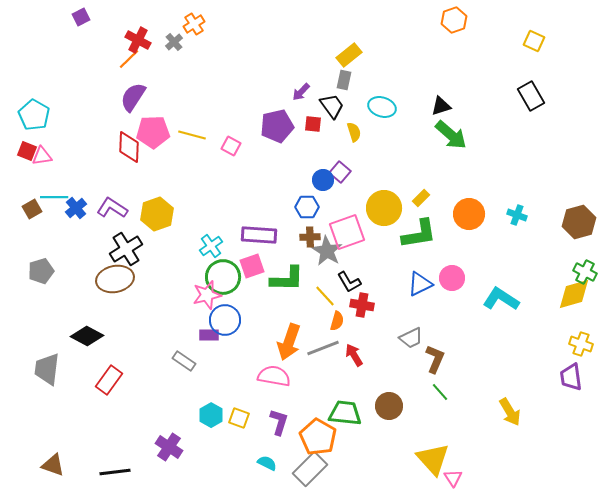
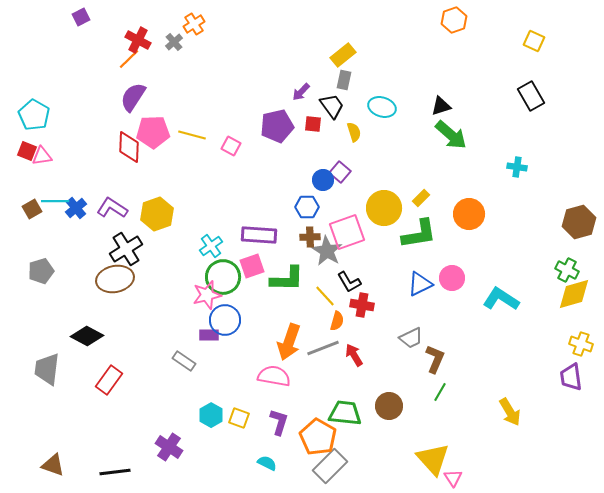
yellow rectangle at (349, 55): moved 6 px left
cyan line at (54, 197): moved 1 px right, 4 px down
cyan cross at (517, 215): moved 48 px up; rotated 12 degrees counterclockwise
green cross at (585, 272): moved 18 px left, 2 px up
green line at (440, 392): rotated 72 degrees clockwise
gray rectangle at (310, 469): moved 20 px right, 3 px up
